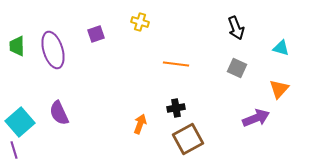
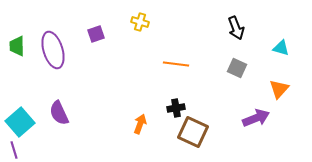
brown square: moved 5 px right, 7 px up; rotated 36 degrees counterclockwise
